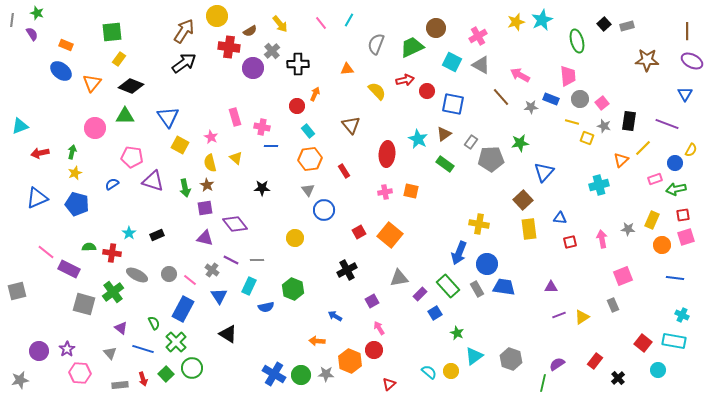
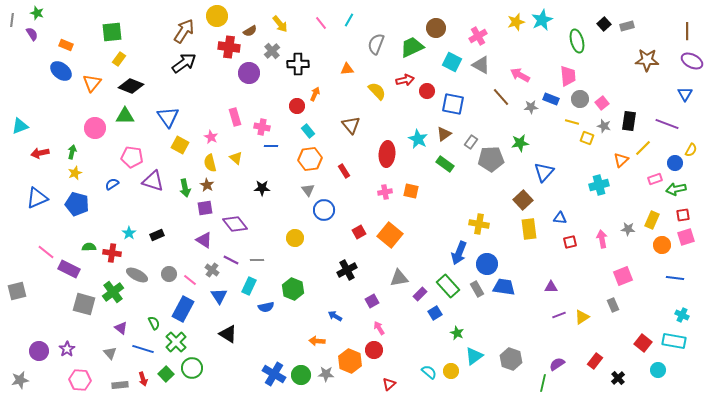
purple circle at (253, 68): moved 4 px left, 5 px down
purple triangle at (205, 238): moved 1 px left, 2 px down; rotated 18 degrees clockwise
pink hexagon at (80, 373): moved 7 px down
